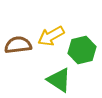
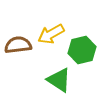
yellow arrow: moved 2 px up
